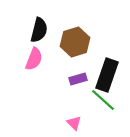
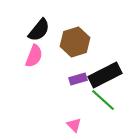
black semicircle: rotated 25 degrees clockwise
pink semicircle: moved 3 px up
black rectangle: moved 2 px left; rotated 44 degrees clockwise
pink triangle: moved 2 px down
